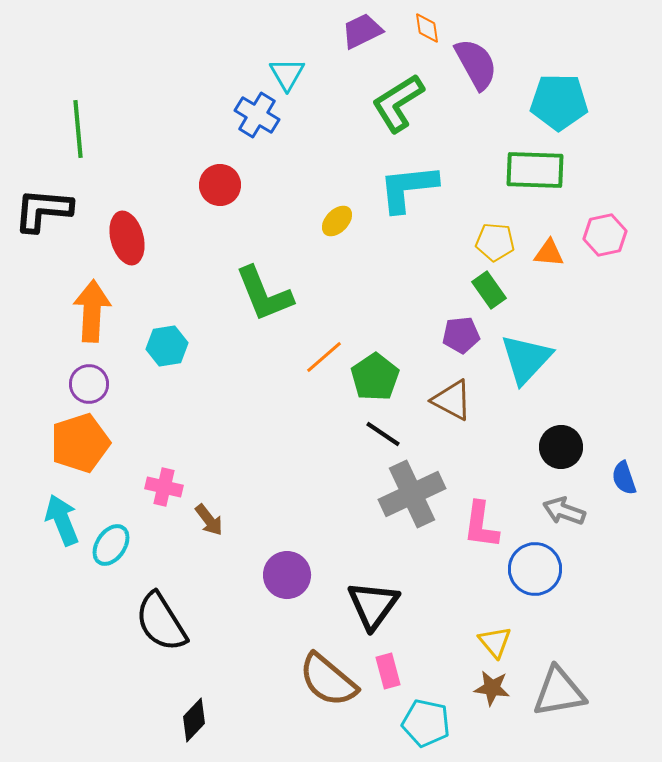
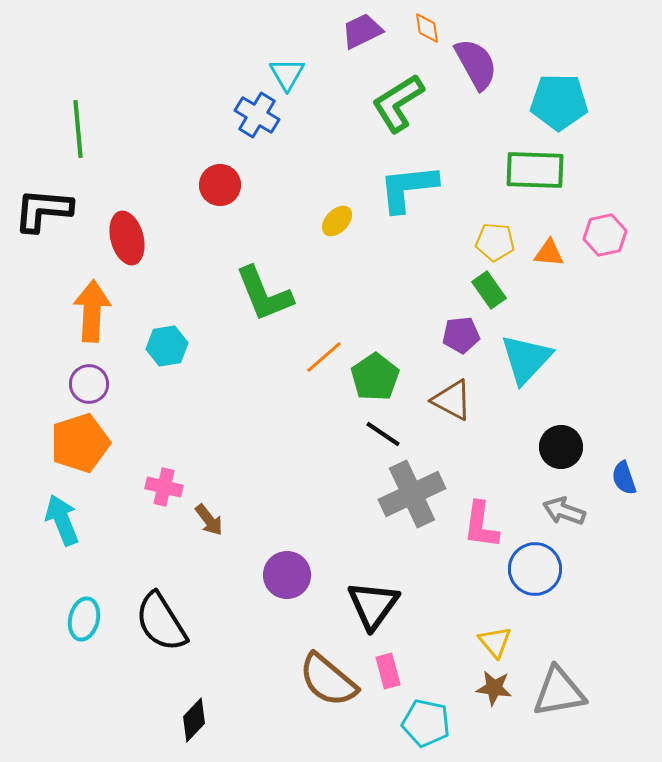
cyan ellipse at (111, 545): moved 27 px left, 74 px down; rotated 21 degrees counterclockwise
brown star at (492, 688): moved 2 px right
